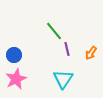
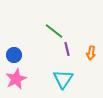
green line: rotated 12 degrees counterclockwise
orange arrow: rotated 24 degrees counterclockwise
